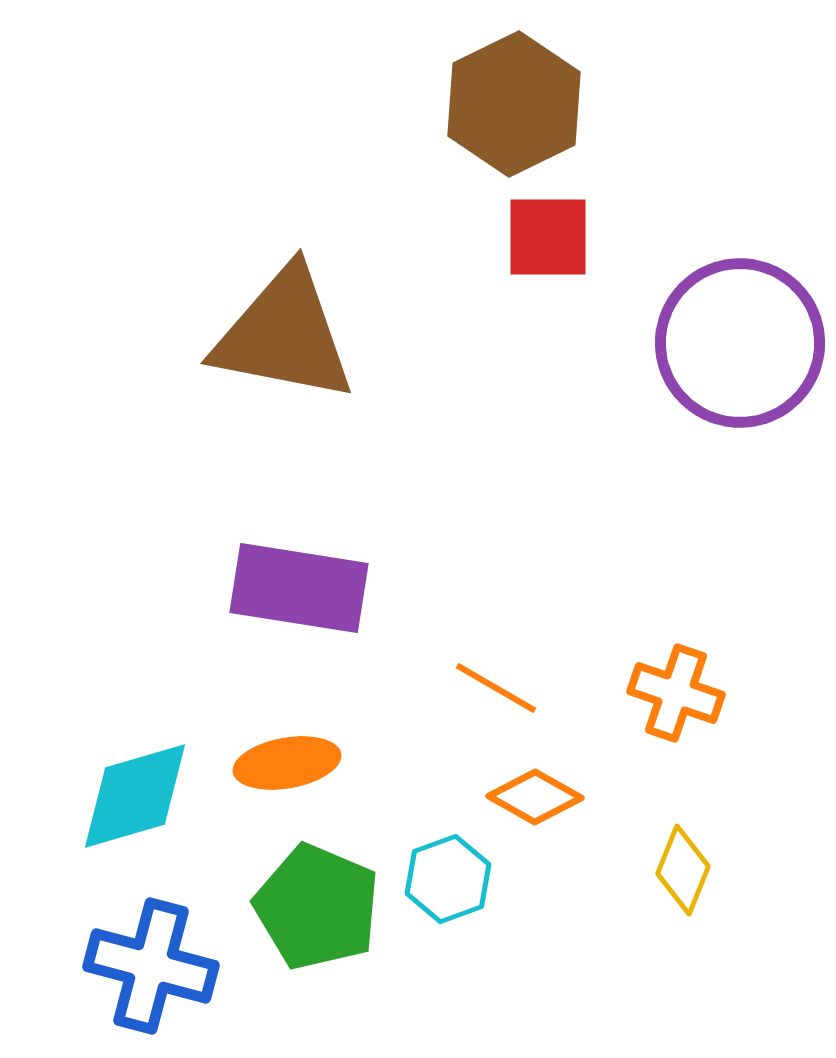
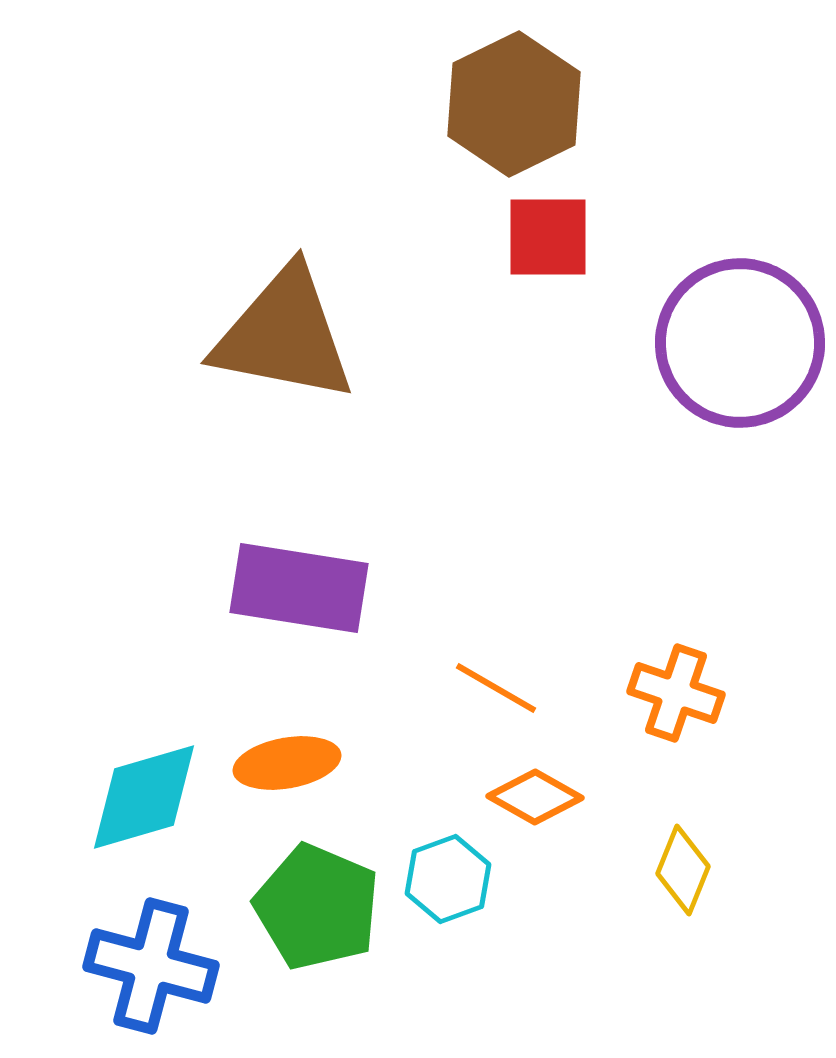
cyan diamond: moved 9 px right, 1 px down
